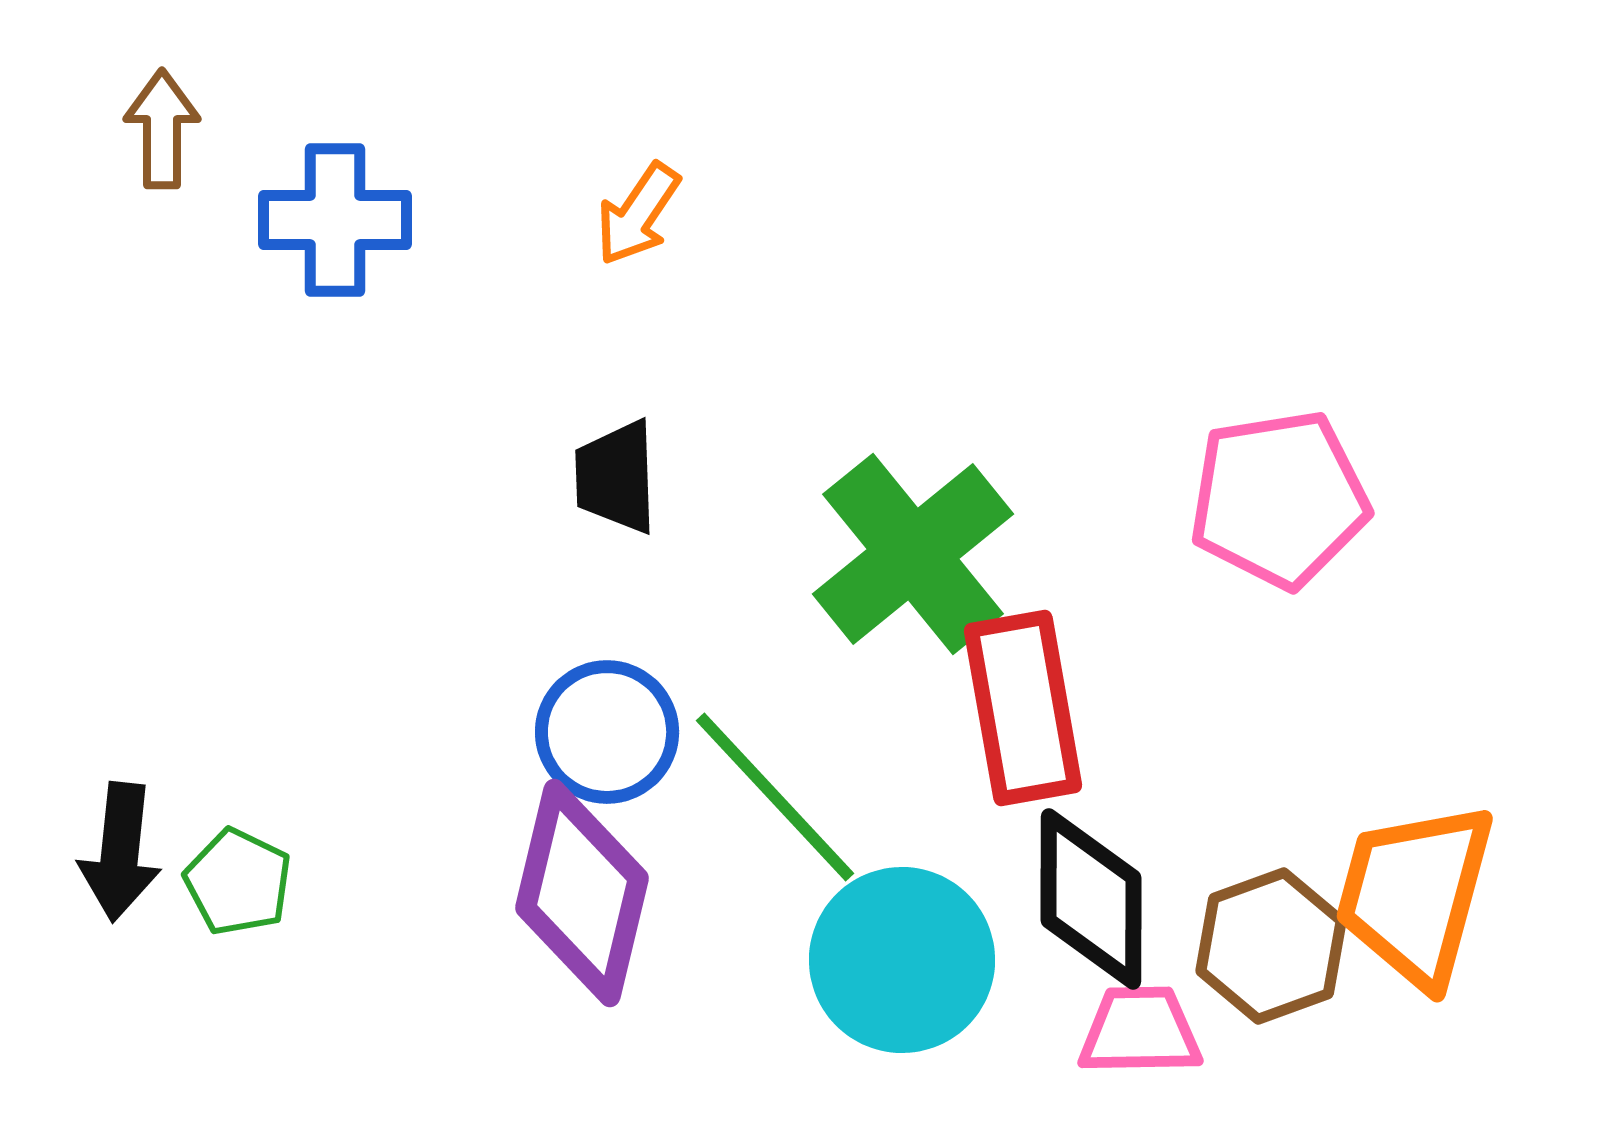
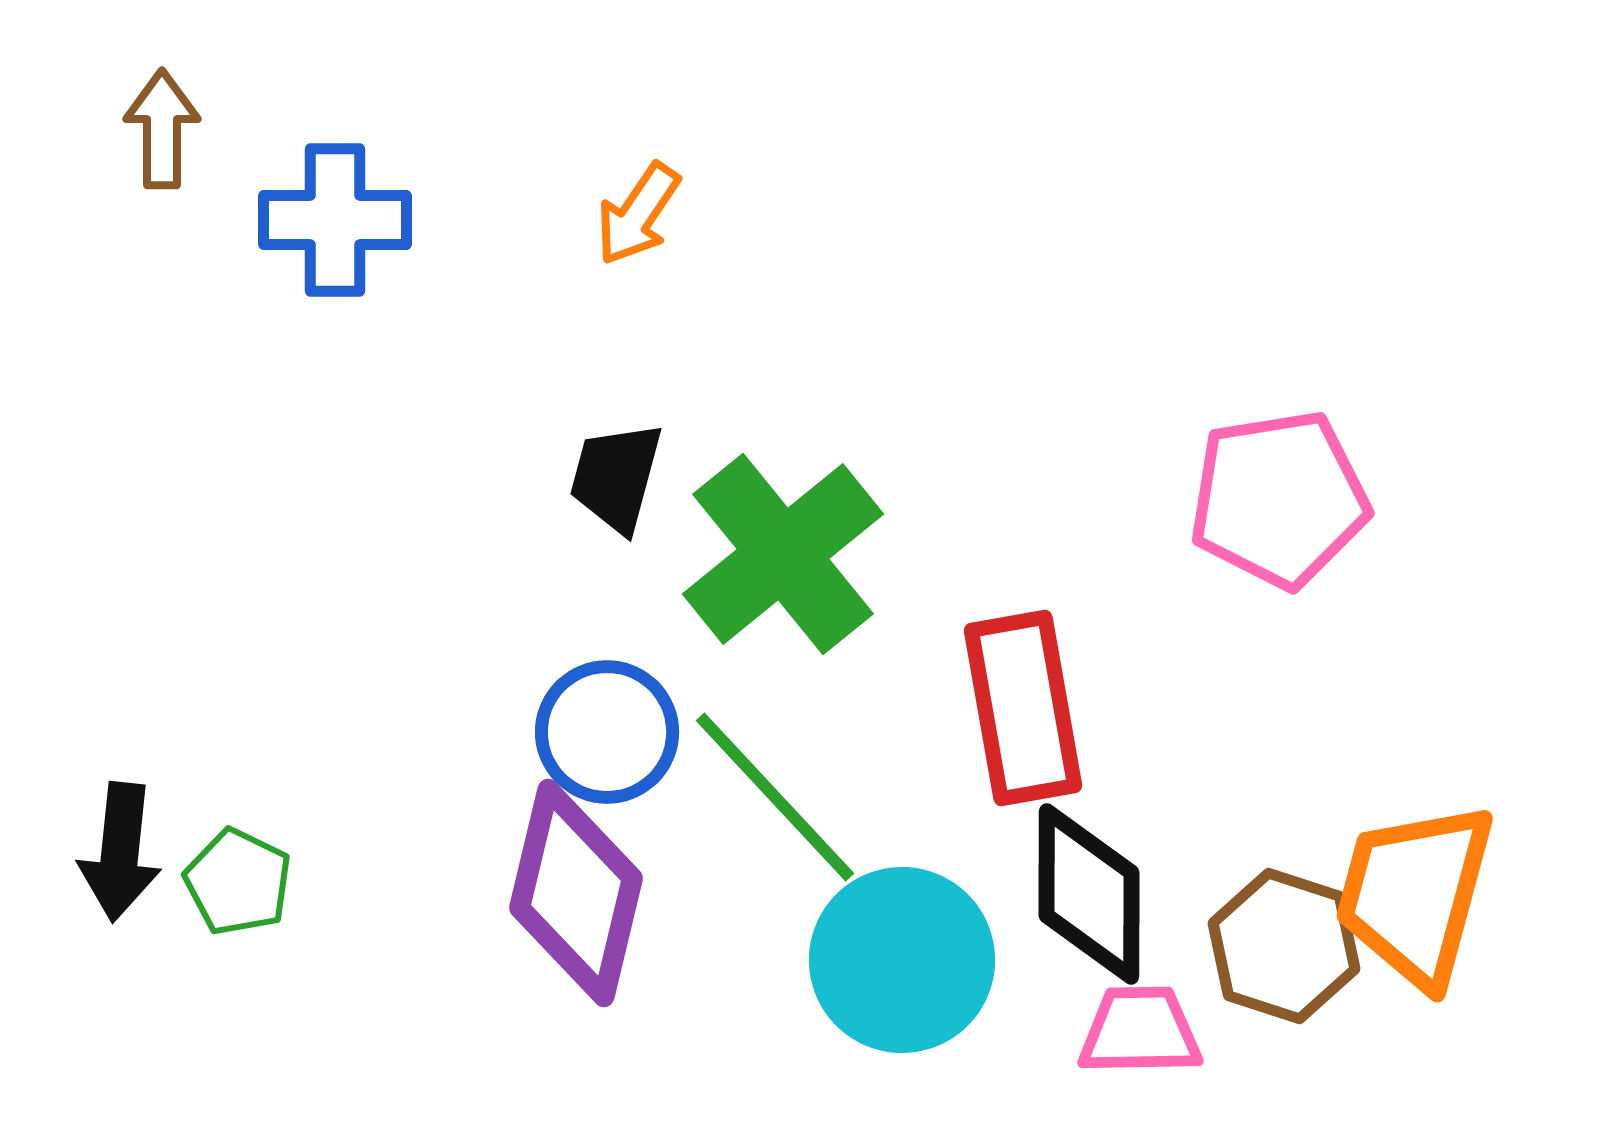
black trapezoid: rotated 17 degrees clockwise
green cross: moved 130 px left
purple diamond: moved 6 px left
black diamond: moved 2 px left, 5 px up
brown hexagon: moved 13 px right; rotated 22 degrees counterclockwise
